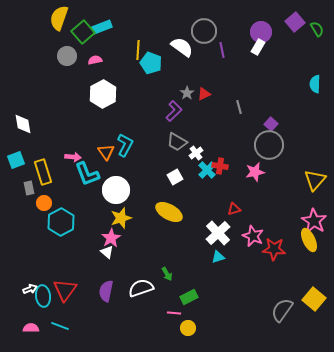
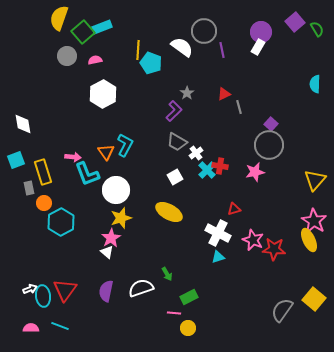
red triangle at (204, 94): moved 20 px right
white cross at (218, 233): rotated 20 degrees counterclockwise
pink star at (253, 236): moved 4 px down
